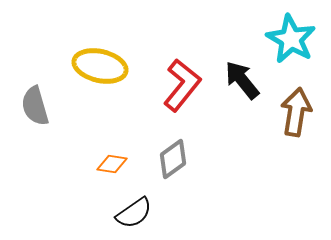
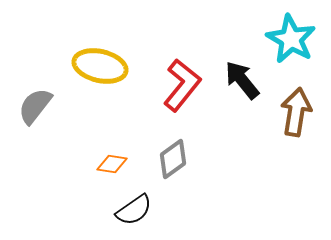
gray semicircle: rotated 54 degrees clockwise
black semicircle: moved 3 px up
